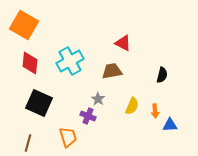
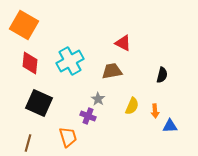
blue triangle: moved 1 px down
